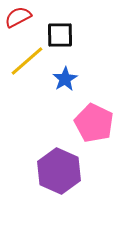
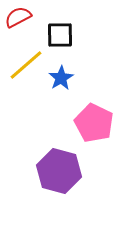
yellow line: moved 1 px left, 4 px down
blue star: moved 4 px left, 1 px up
purple hexagon: rotated 9 degrees counterclockwise
